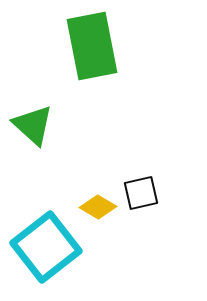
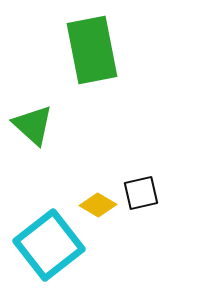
green rectangle: moved 4 px down
yellow diamond: moved 2 px up
cyan square: moved 3 px right, 2 px up
